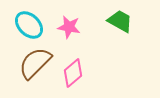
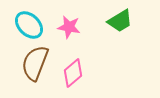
green trapezoid: rotated 120 degrees clockwise
brown semicircle: rotated 24 degrees counterclockwise
